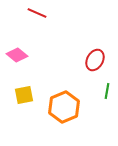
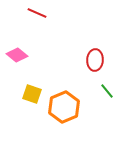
red ellipse: rotated 25 degrees counterclockwise
green line: rotated 49 degrees counterclockwise
yellow square: moved 8 px right, 1 px up; rotated 30 degrees clockwise
